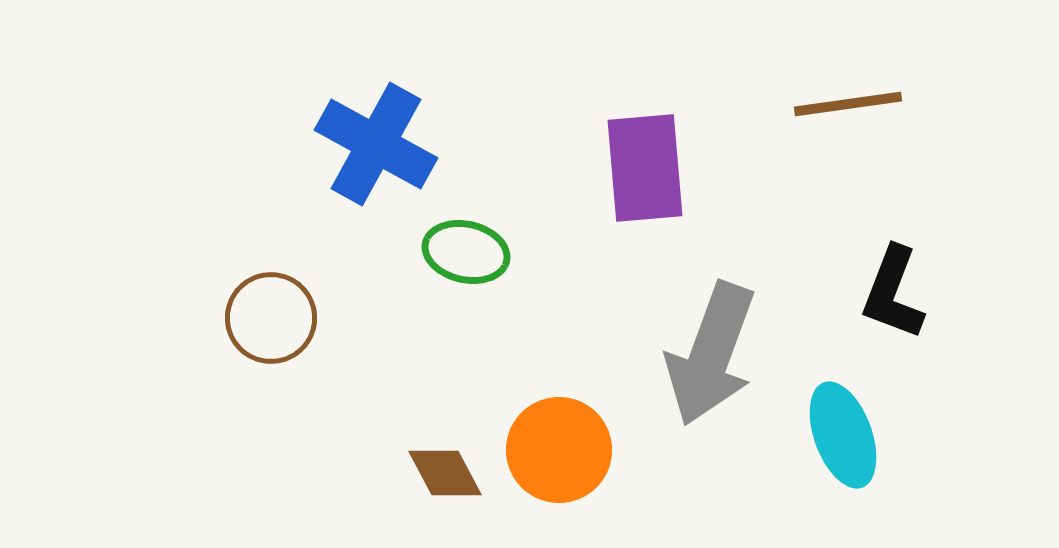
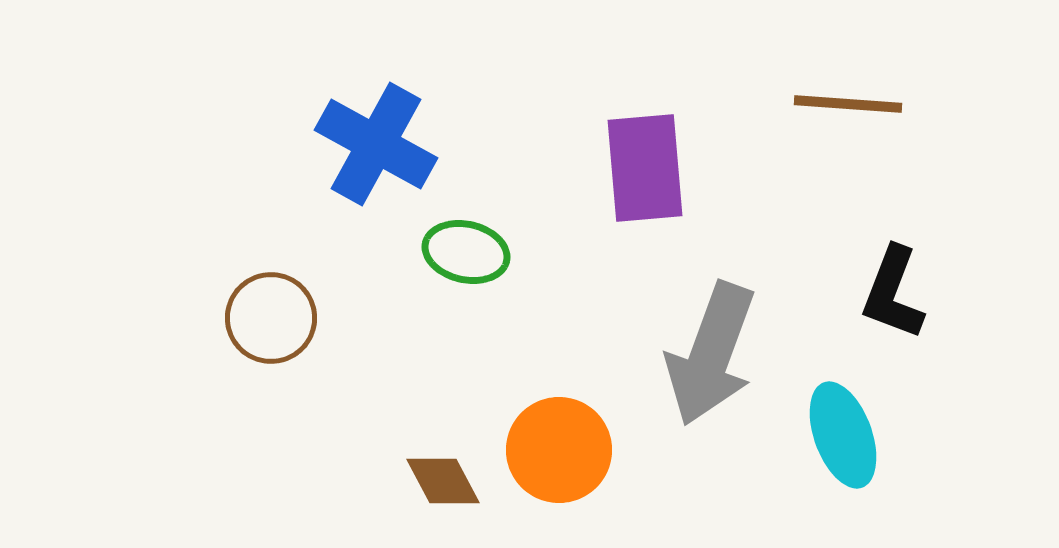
brown line: rotated 12 degrees clockwise
brown diamond: moved 2 px left, 8 px down
